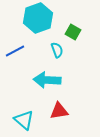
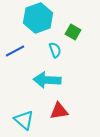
cyan semicircle: moved 2 px left
